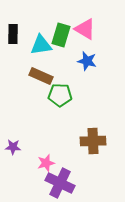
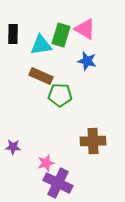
purple cross: moved 2 px left
